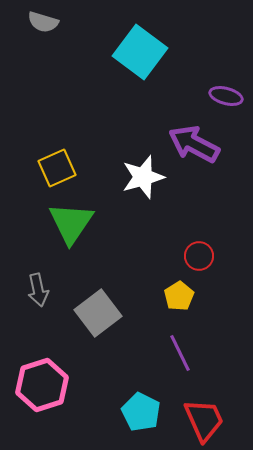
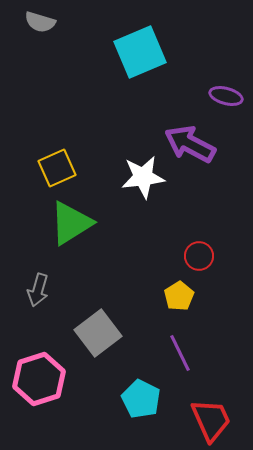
gray semicircle: moved 3 px left
cyan square: rotated 30 degrees clockwise
purple arrow: moved 4 px left
white star: rotated 9 degrees clockwise
green triangle: rotated 24 degrees clockwise
gray arrow: rotated 28 degrees clockwise
gray square: moved 20 px down
pink hexagon: moved 3 px left, 6 px up
cyan pentagon: moved 13 px up
red trapezoid: moved 7 px right
